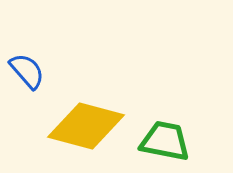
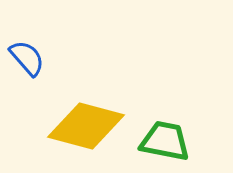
blue semicircle: moved 13 px up
